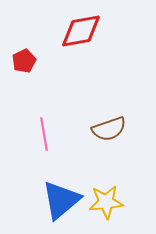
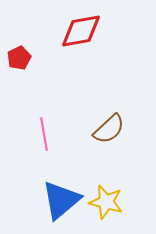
red pentagon: moved 5 px left, 3 px up
brown semicircle: rotated 24 degrees counterclockwise
yellow star: rotated 20 degrees clockwise
